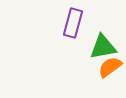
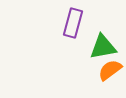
orange semicircle: moved 3 px down
